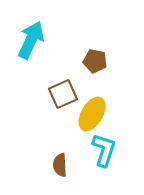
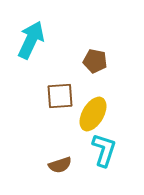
brown square: moved 3 px left, 2 px down; rotated 20 degrees clockwise
yellow ellipse: moved 1 px right
brown semicircle: rotated 105 degrees counterclockwise
